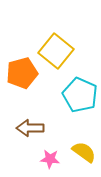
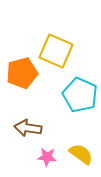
yellow square: rotated 16 degrees counterclockwise
brown arrow: moved 2 px left; rotated 8 degrees clockwise
yellow semicircle: moved 3 px left, 2 px down
pink star: moved 3 px left, 2 px up
